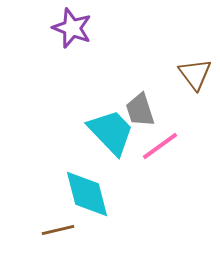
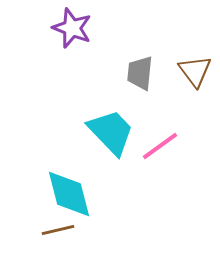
brown triangle: moved 3 px up
gray trapezoid: moved 37 px up; rotated 24 degrees clockwise
cyan diamond: moved 18 px left
